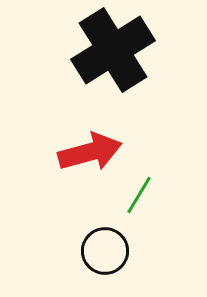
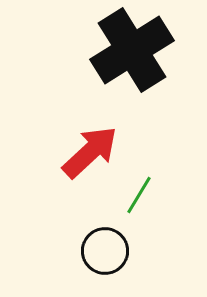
black cross: moved 19 px right
red arrow: rotated 28 degrees counterclockwise
